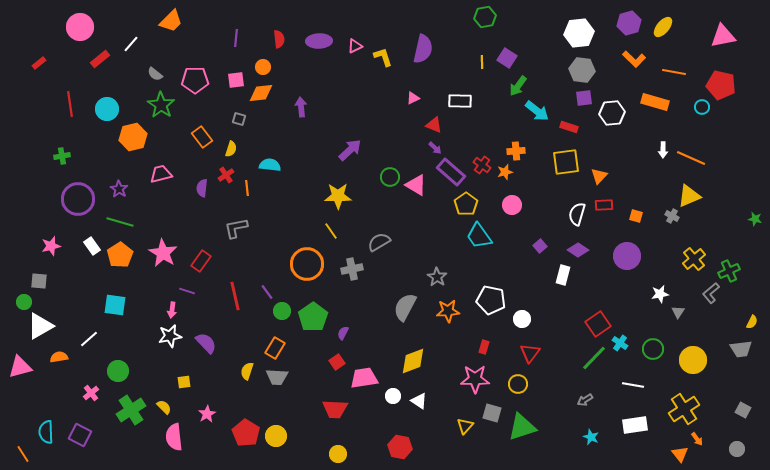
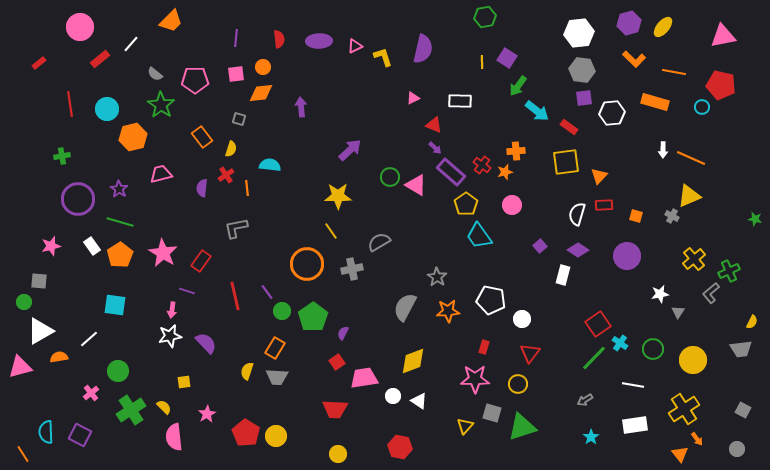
pink square at (236, 80): moved 6 px up
red rectangle at (569, 127): rotated 18 degrees clockwise
white triangle at (40, 326): moved 5 px down
cyan star at (591, 437): rotated 14 degrees clockwise
